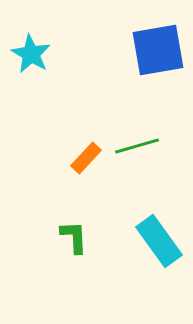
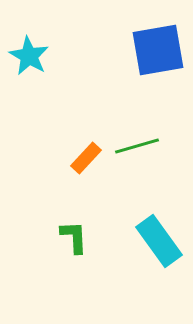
cyan star: moved 2 px left, 2 px down
